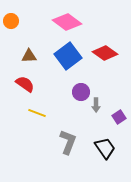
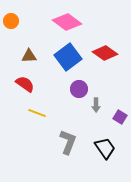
blue square: moved 1 px down
purple circle: moved 2 px left, 3 px up
purple square: moved 1 px right; rotated 24 degrees counterclockwise
